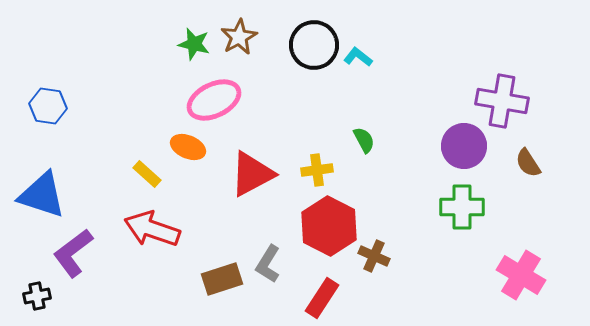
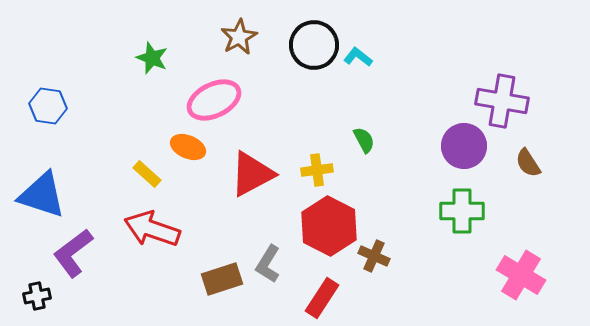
green star: moved 42 px left, 14 px down; rotated 8 degrees clockwise
green cross: moved 4 px down
